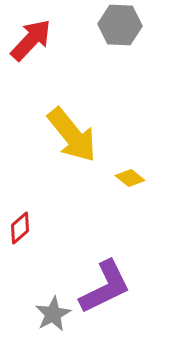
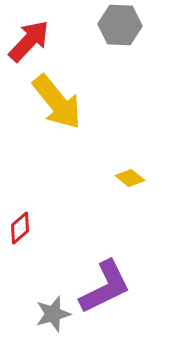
red arrow: moved 2 px left, 1 px down
yellow arrow: moved 15 px left, 33 px up
gray star: rotated 12 degrees clockwise
